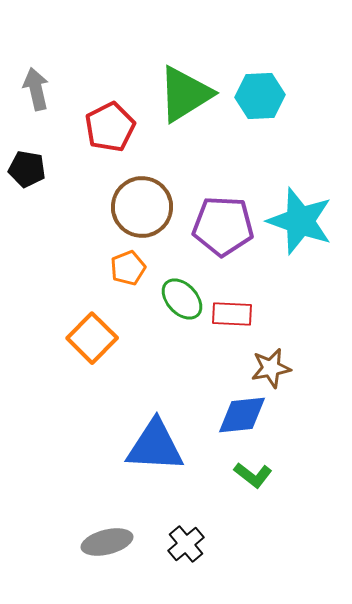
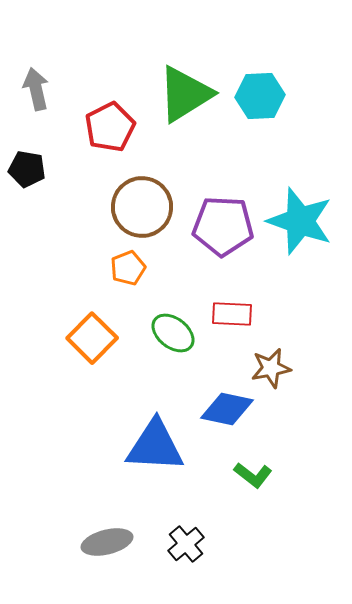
green ellipse: moved 9 px left, 34 px down; rotated 9 degrees counterclockwise
blue diamond: moved 15 px left, 6 px up; rotated 18 degrees clockwise
